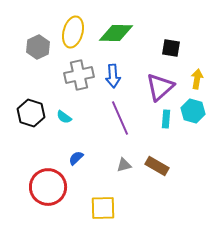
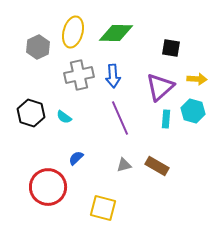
yellow arrow: rotated 84 degrees clockwise
yellow square: rotated 16 degrees clockwise
